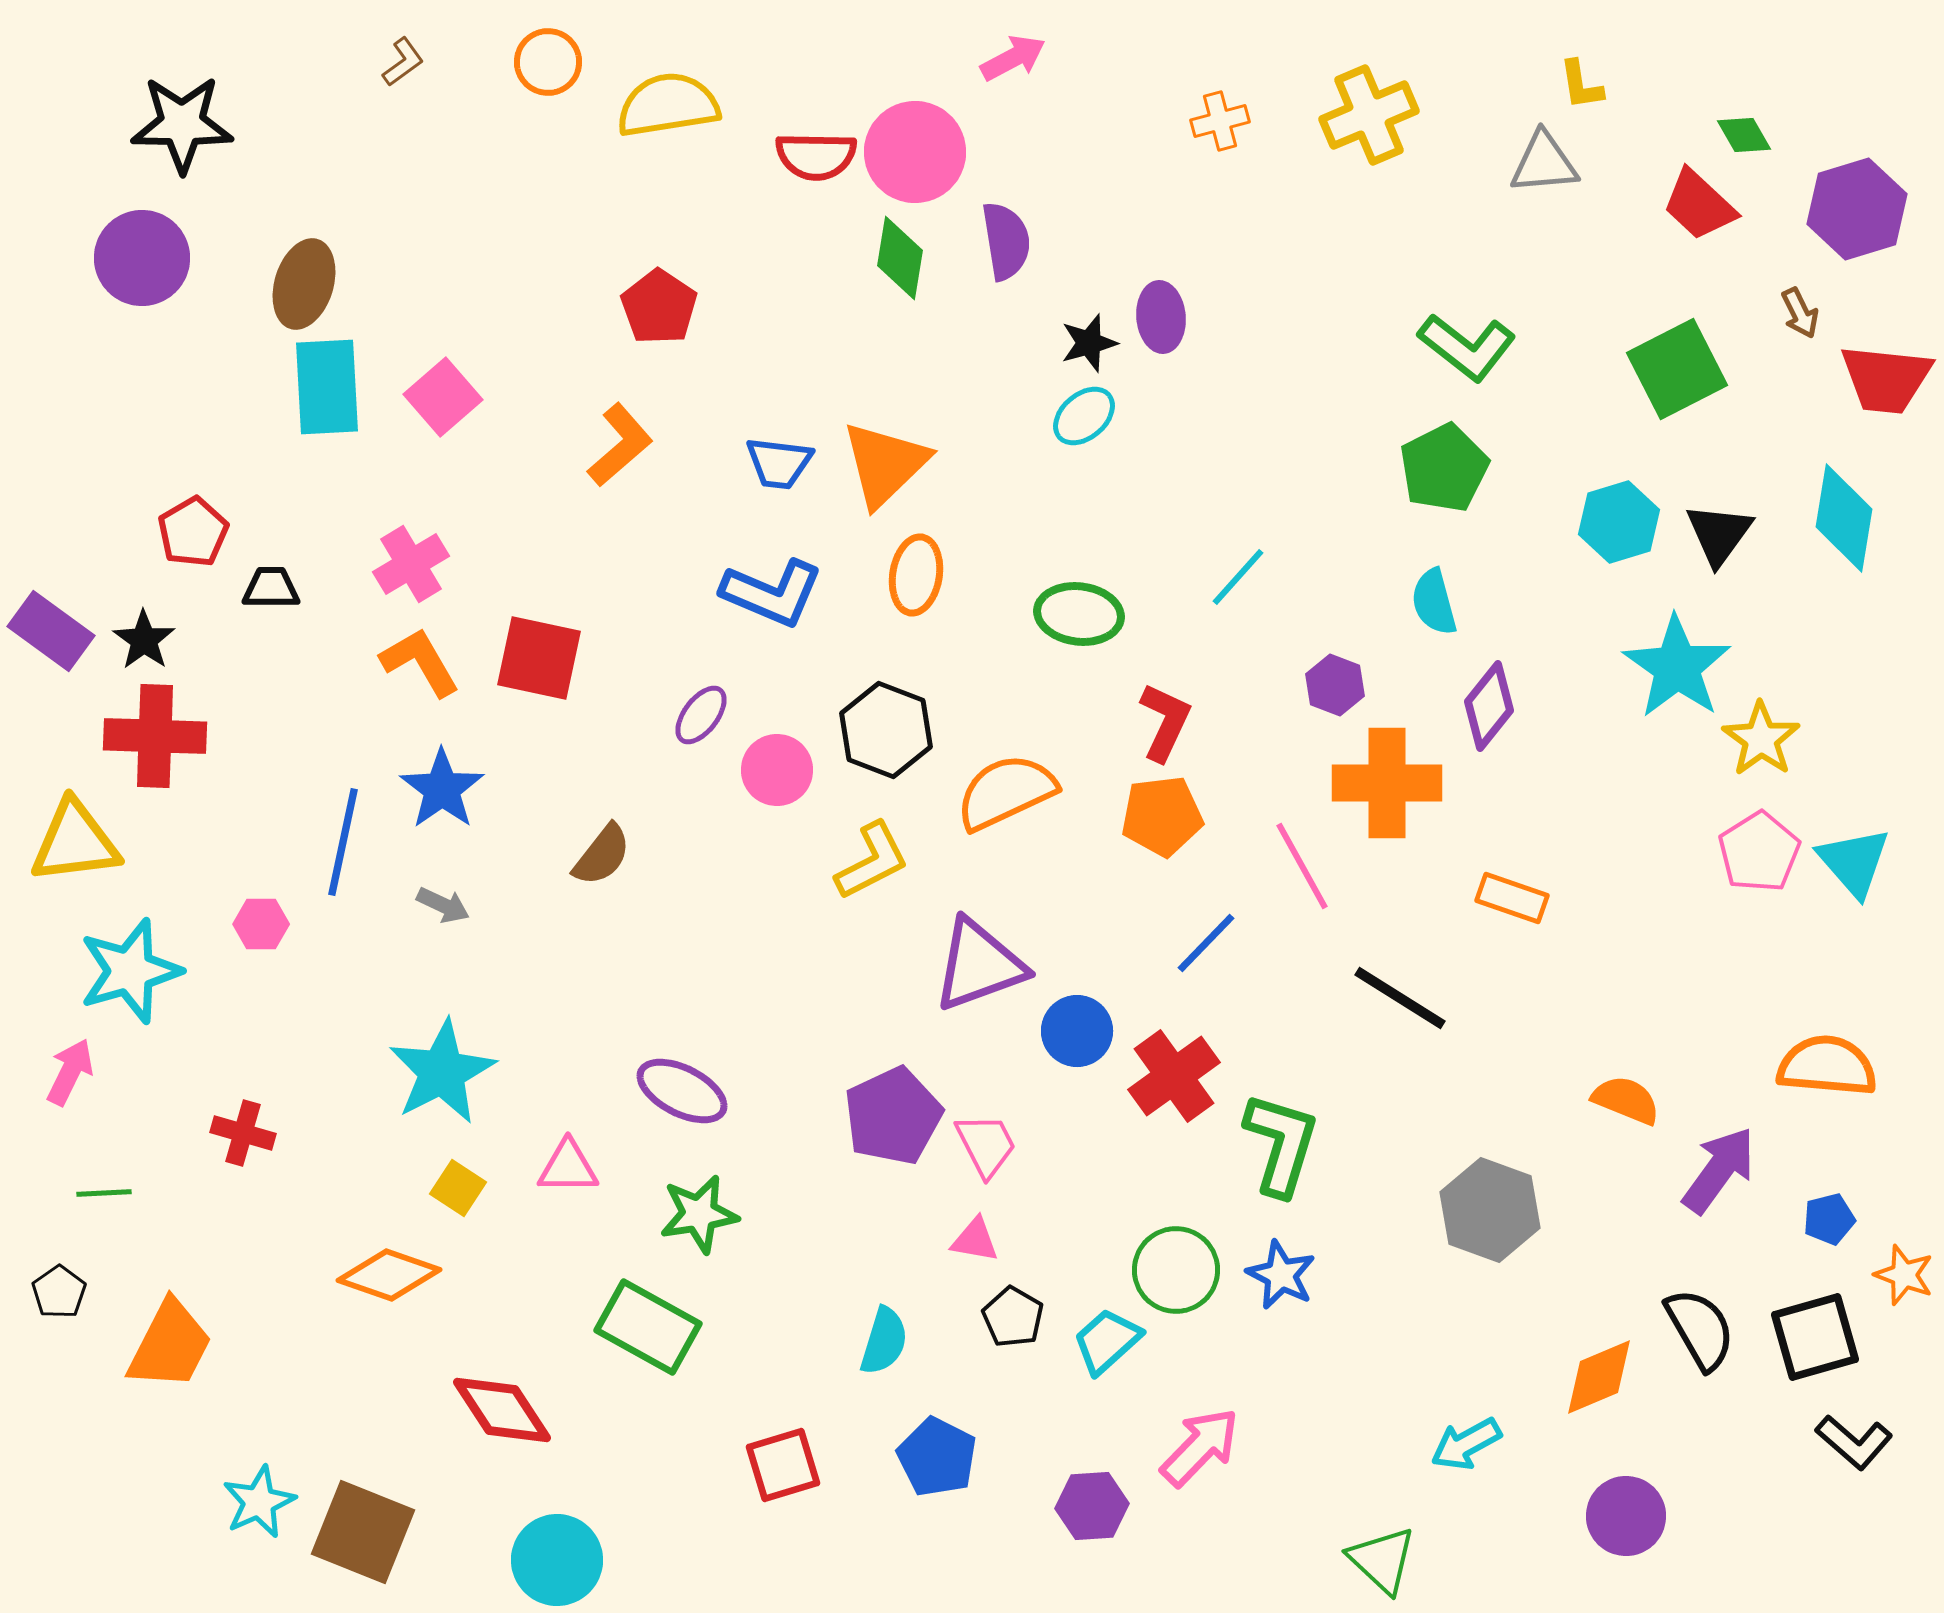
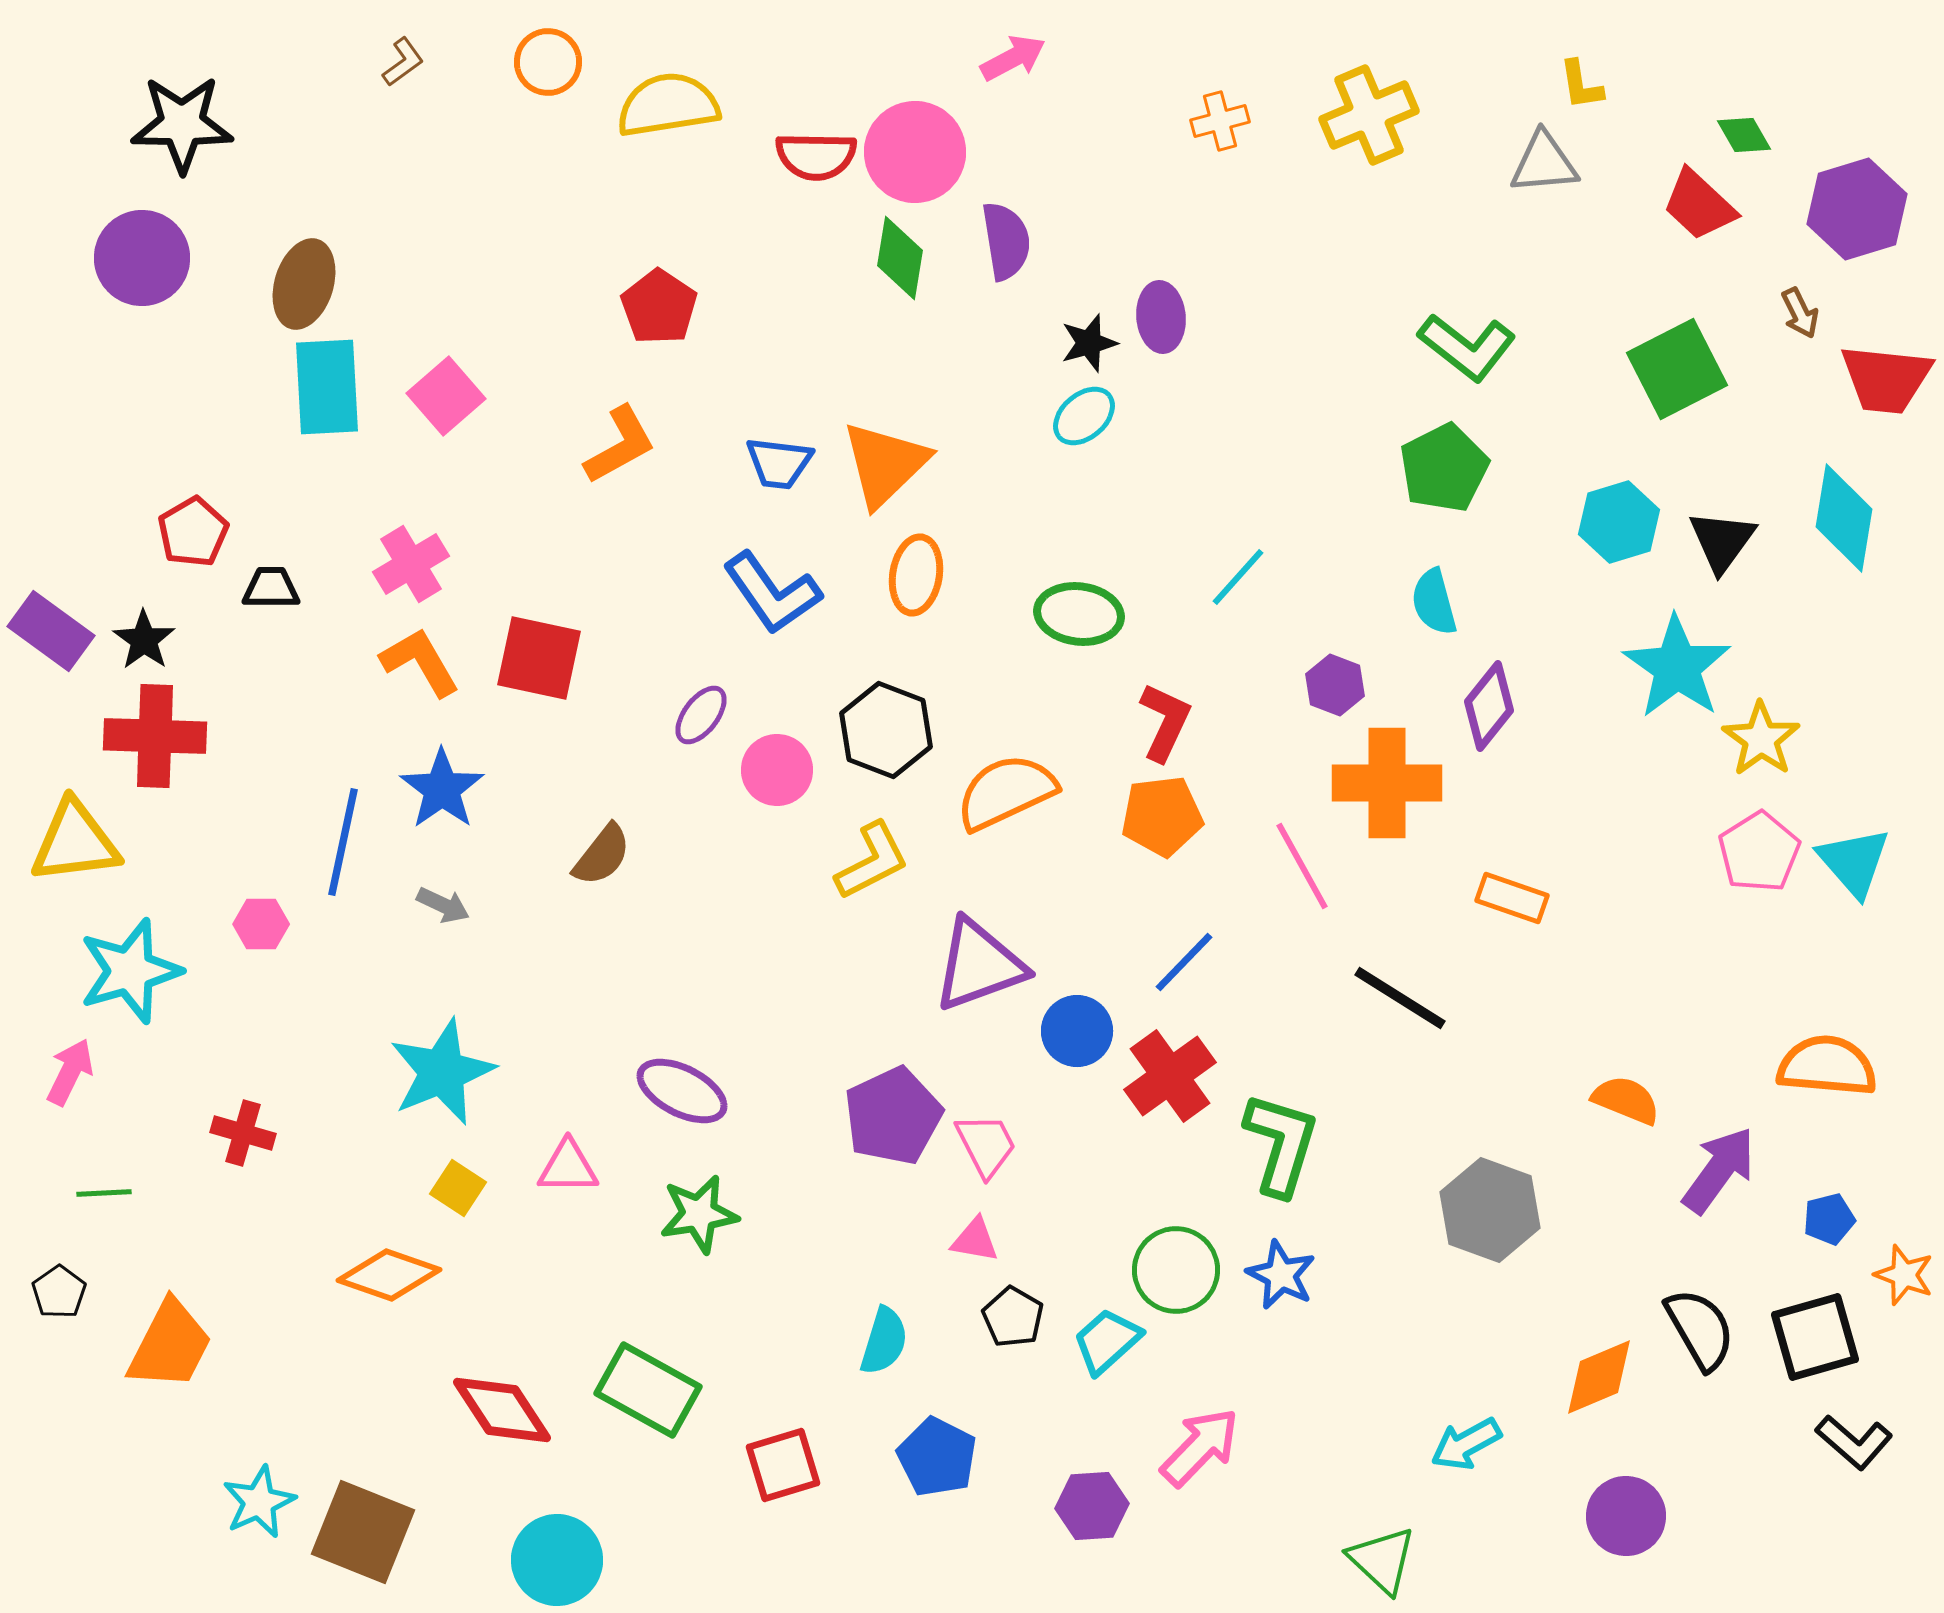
pink square at (443, 397): moved 3 px right, 1 px up
orange L-shape at (620, 445): rotated 12 degrees clockwise
black triangle at (1719, 534): moved 3 px right, 7 px down
blue L-shape at (772, 593): rotated 32 degrees clockwise
blue line at (1206, 943): moved 22 px left, 19 px down
cyan star at (442, 1072): rotated 5 degrees clockwise
red cross at (1174, 1076): moved 4 px left
green rectangle at (648, 1327): moved 63 px down
